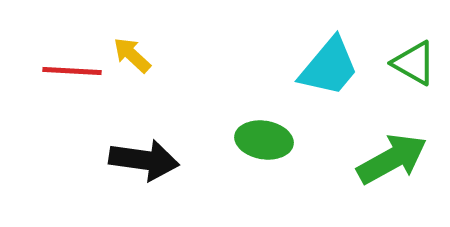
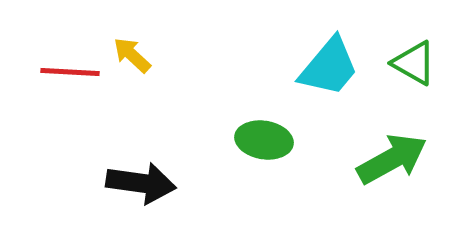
red line: moved 2 px left, 1 px down
black arrow: moved 3 px left, 23 px down
